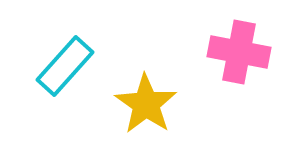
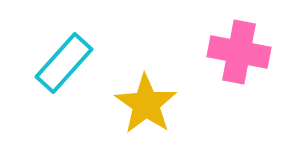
cyan rectangle: moved 1 px left, 3 px up
